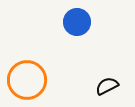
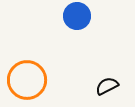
blue circle: moved 6 px up
